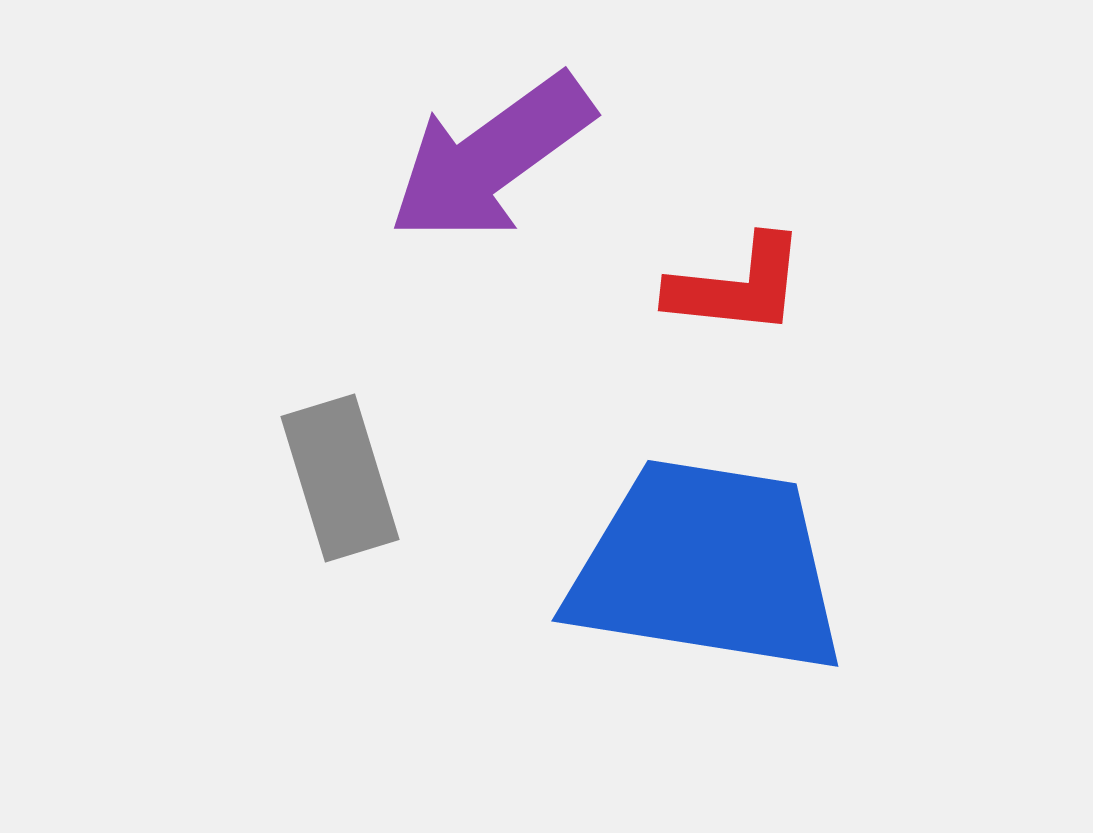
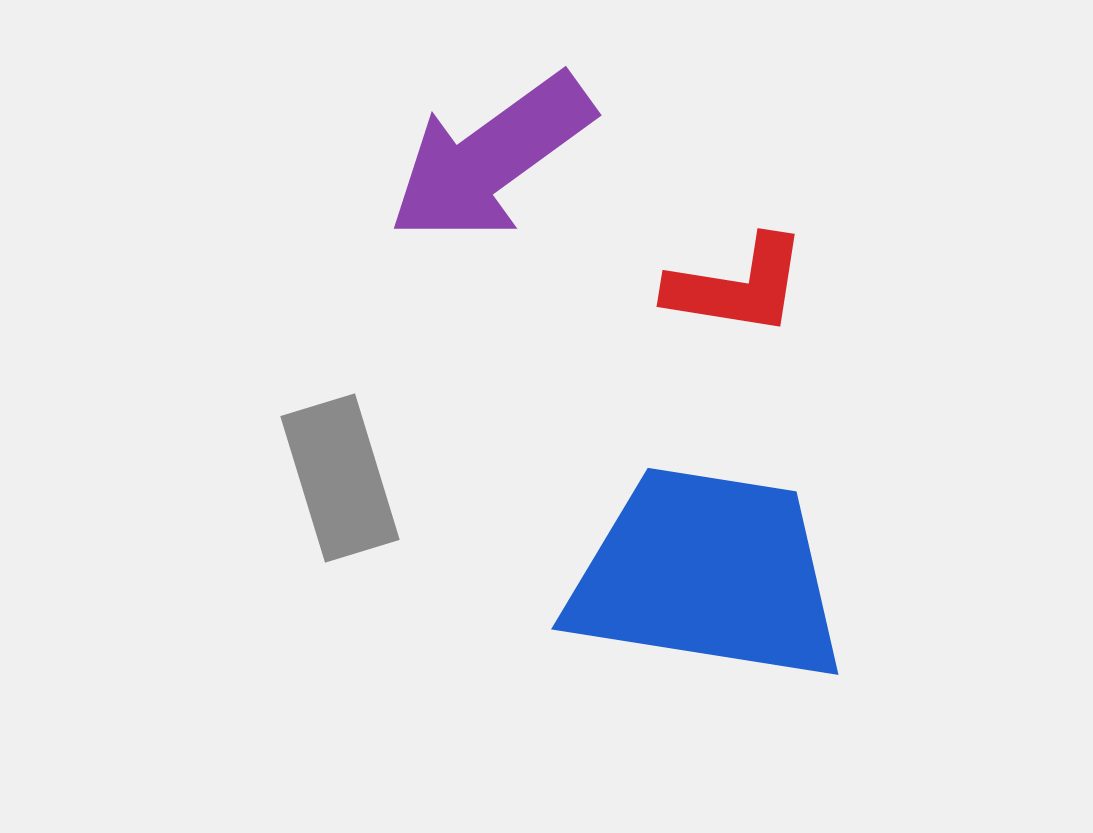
red L-shape: rotated 3 degrees clockwise
blue trapezoid: moved 8 px down
